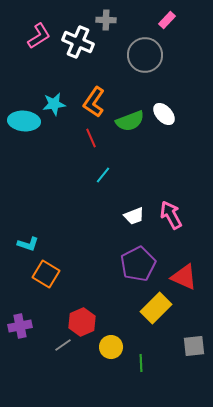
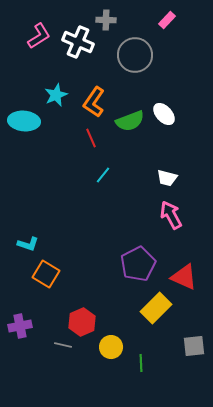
gray circle: moved 10 px left
cyan star: moved 2 px right, 9 px up; rotated 15 degrees counterclockwise
white trapezoid: moved 33 px right, 38 px up; rotated 35 degrees clockwise
gray line: rotated 48 degrees clockwise
